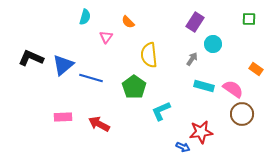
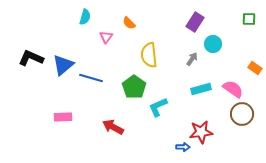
orange semicircle: moved 1 px right, 1 px down
orange rectangle: moved 1 px left, 1 px up
cyan rectangle: moved 3 px left, 3 px down; rotated 30 degrees counterclockwise
cyan L-shape: moved 3 px left, 4 px up
red arrow: moved 14 px right, 3 px down
blue arrow: rotated 24 degrees counterclockwise
